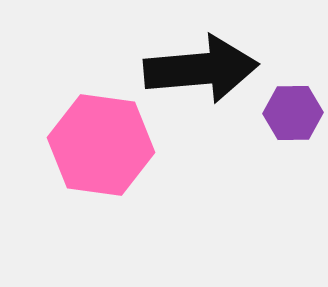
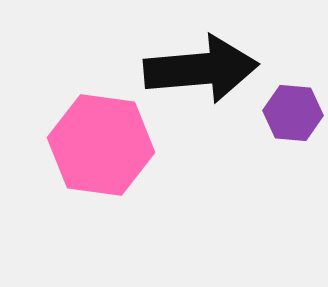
purple hexagon: rotated 6 degrees clockwise
